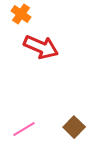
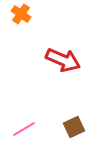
red arrow: moved 22 px right, 13 px down
brown square: rotated 20 degrees clockwise
